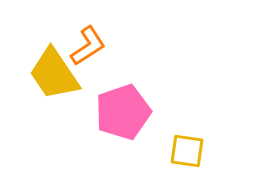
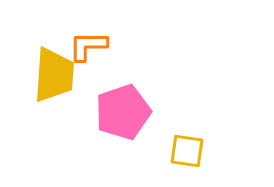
orange L-shape: rotated 147 degrees counterclockwise
yellow trapezoid: moved 1 px down; rotated 142 degrees counterclockwise
